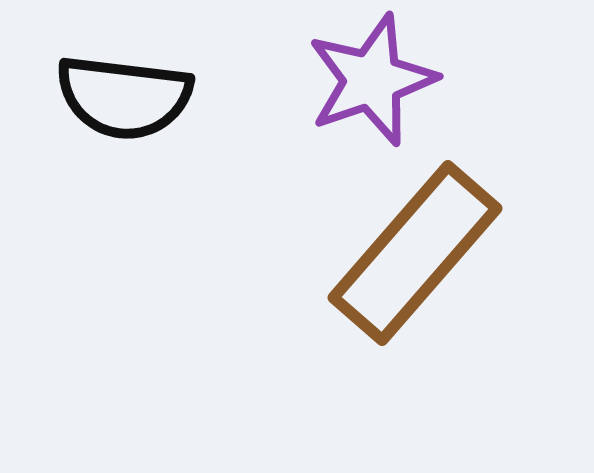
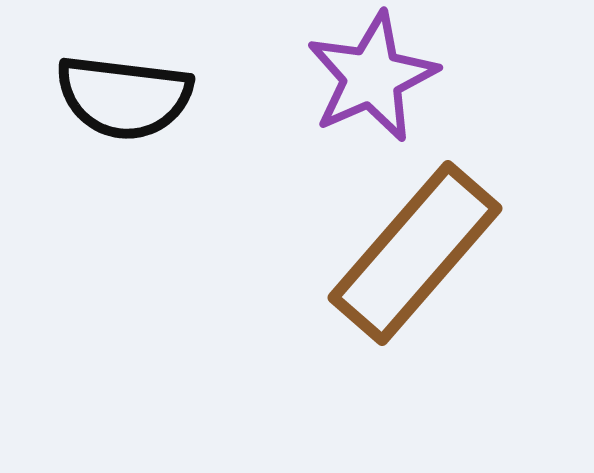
purple star: moved 3 px up; rotated 5 degrees counterclockwise
